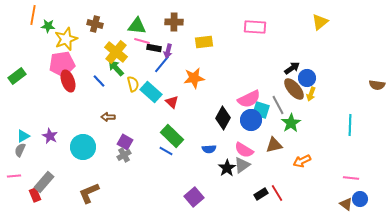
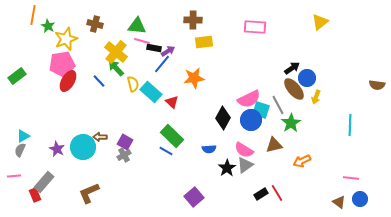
brown cross at (174, 22): moved 19 px right, 2 px up
green star at (48, 26): rotated 24 degrees clockwise
purple arrow at (168, 51): rotated 136 degrees counterclockwise
red ellipse at (68, 81): rotated 50 degrees clockwise
yellow arrow at (311, 94): moved 5 px right, 3 px down
brown arrow at (108, 117): moved 8 px left, 20 px down
purple star at (50, 136): moved 7 px right, 13 px down
gray triangle at (242, 165): moved 3 px right
brown triangle at (346, 204): moved 7 px left, 2 px up
